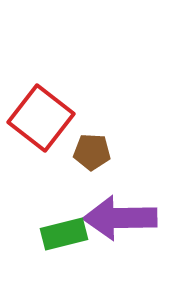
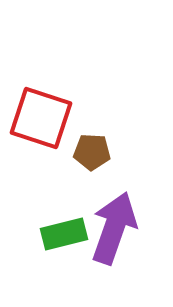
red square: rotated 20 degrees counterclockwise
purple arrow: moved 6 px left, 10 px down; rotated 110 degrees clockwise
